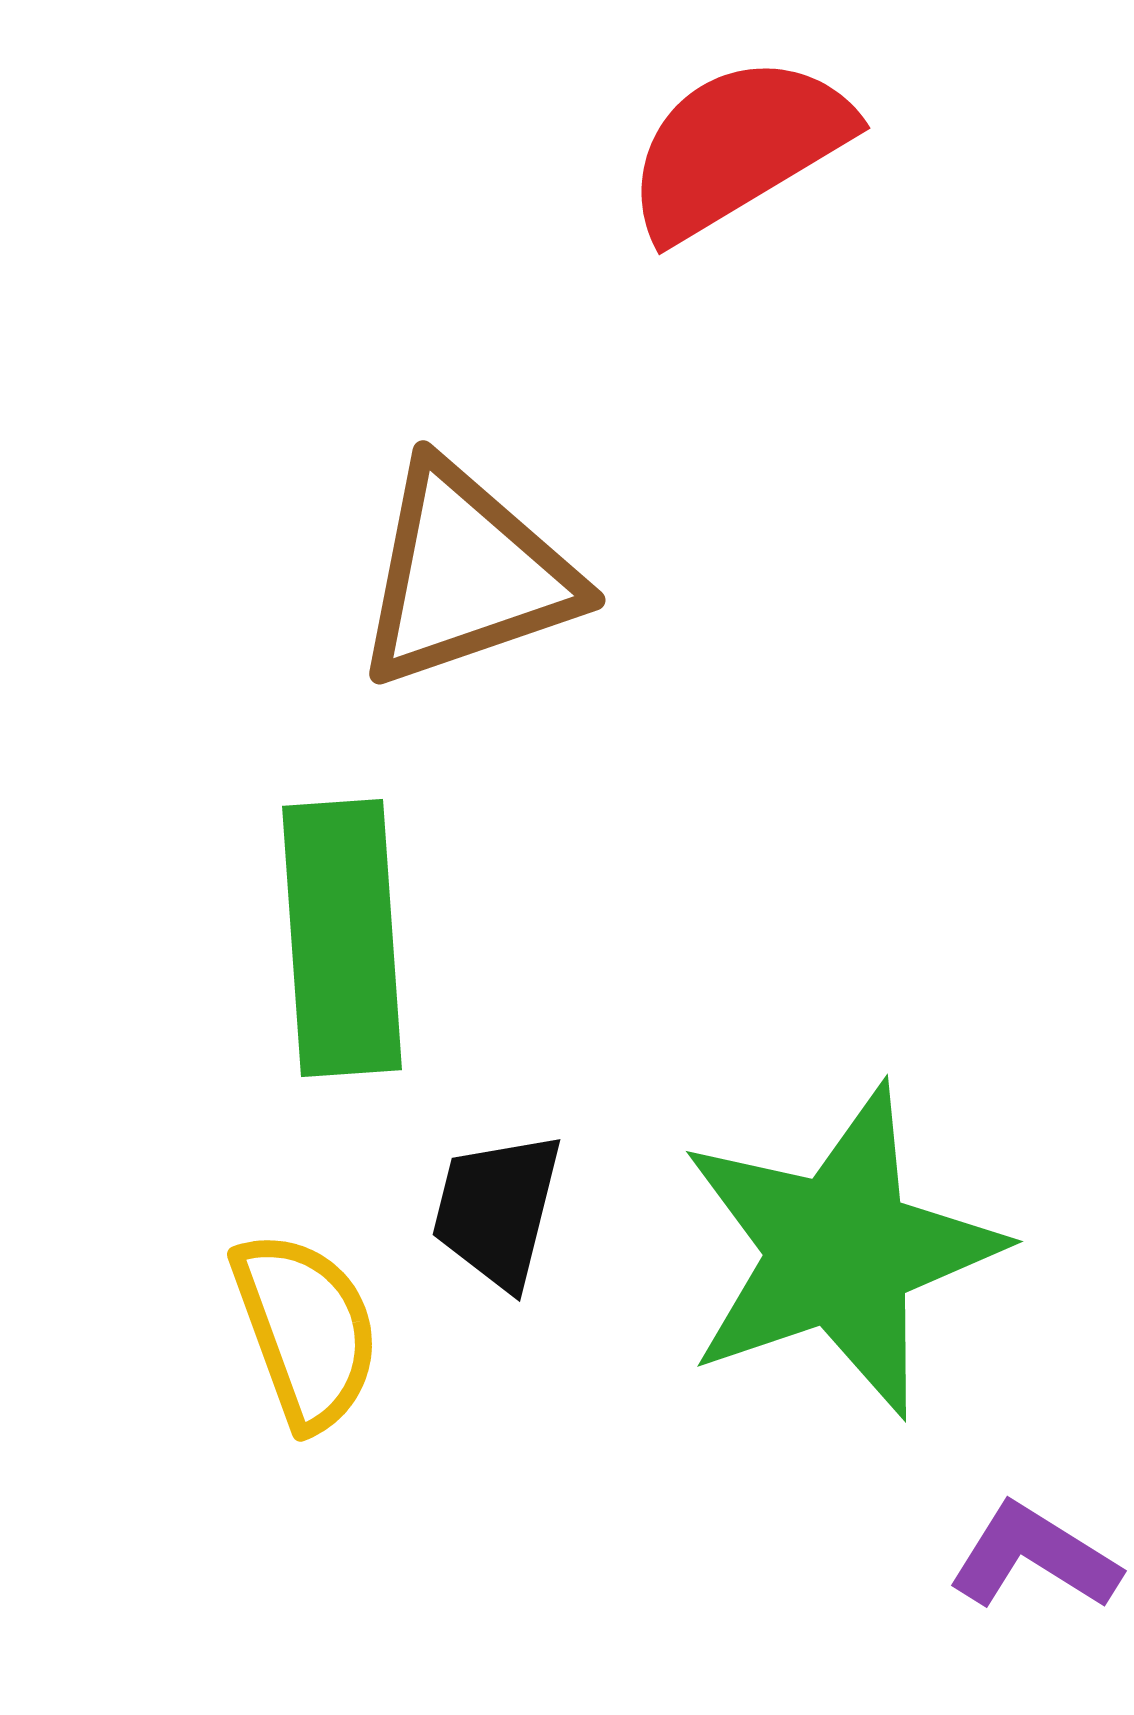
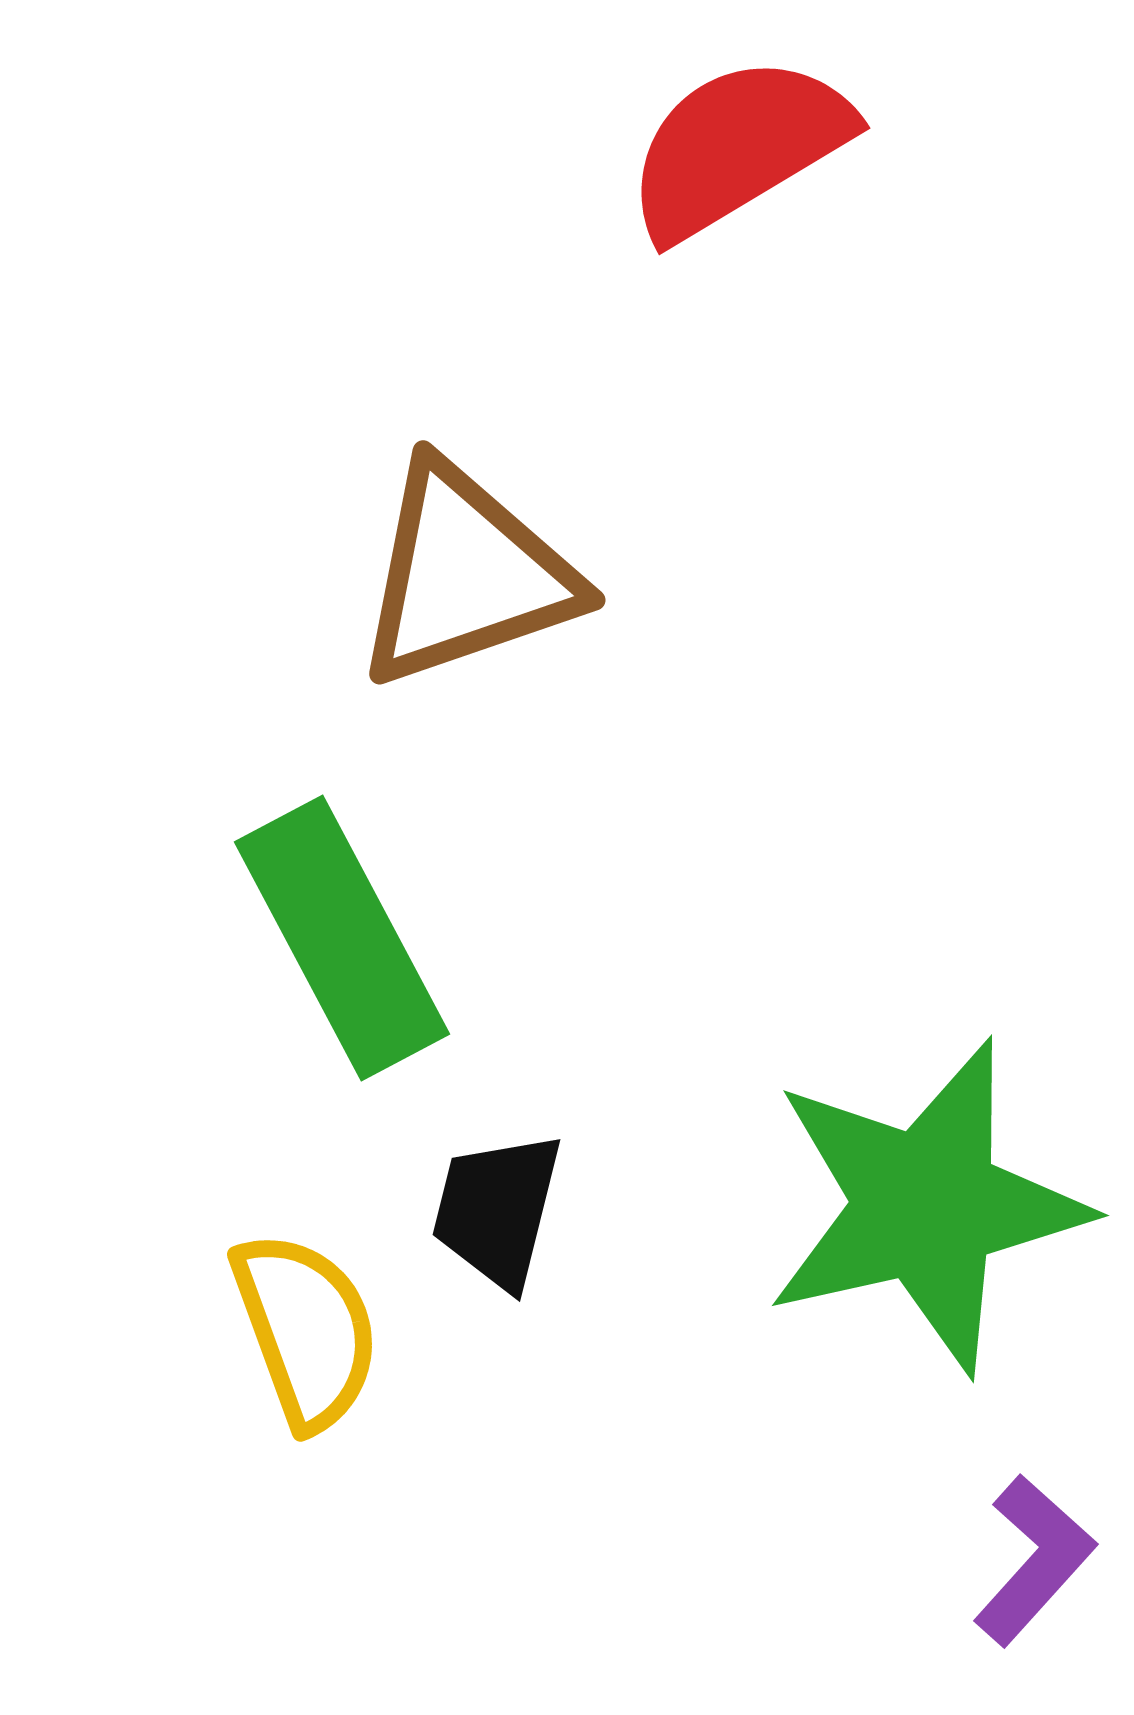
green rectangle: rotated 24 degrees counterclockwise
green star: moved 86 px right, 45 px up; rotated 6 degrees clockwise
purple L-shape: moved 3 px down; rotated 100 degrees clockwise
